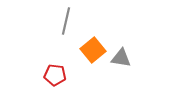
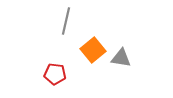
red pentagon: moved 1 px up
